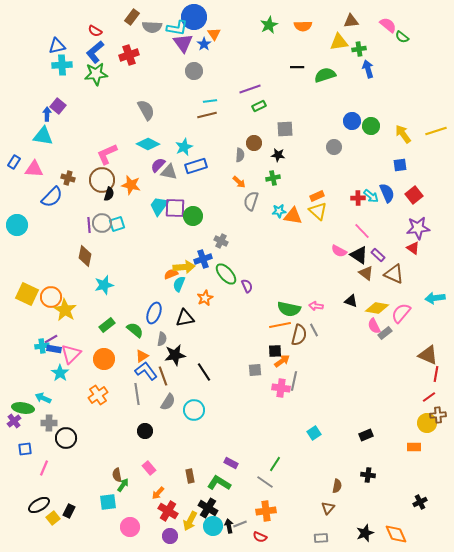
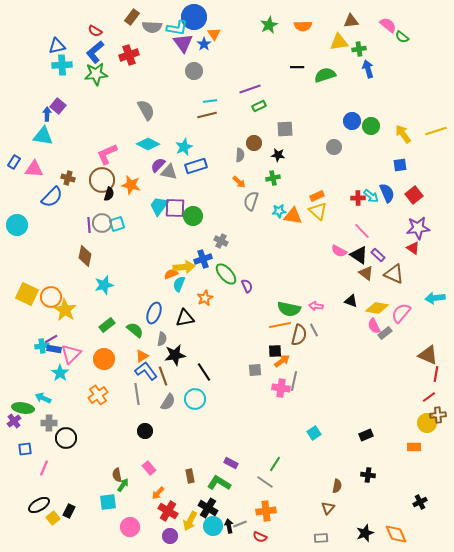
cyan circle at (194, 410): moved 1 px right, 11 px up
